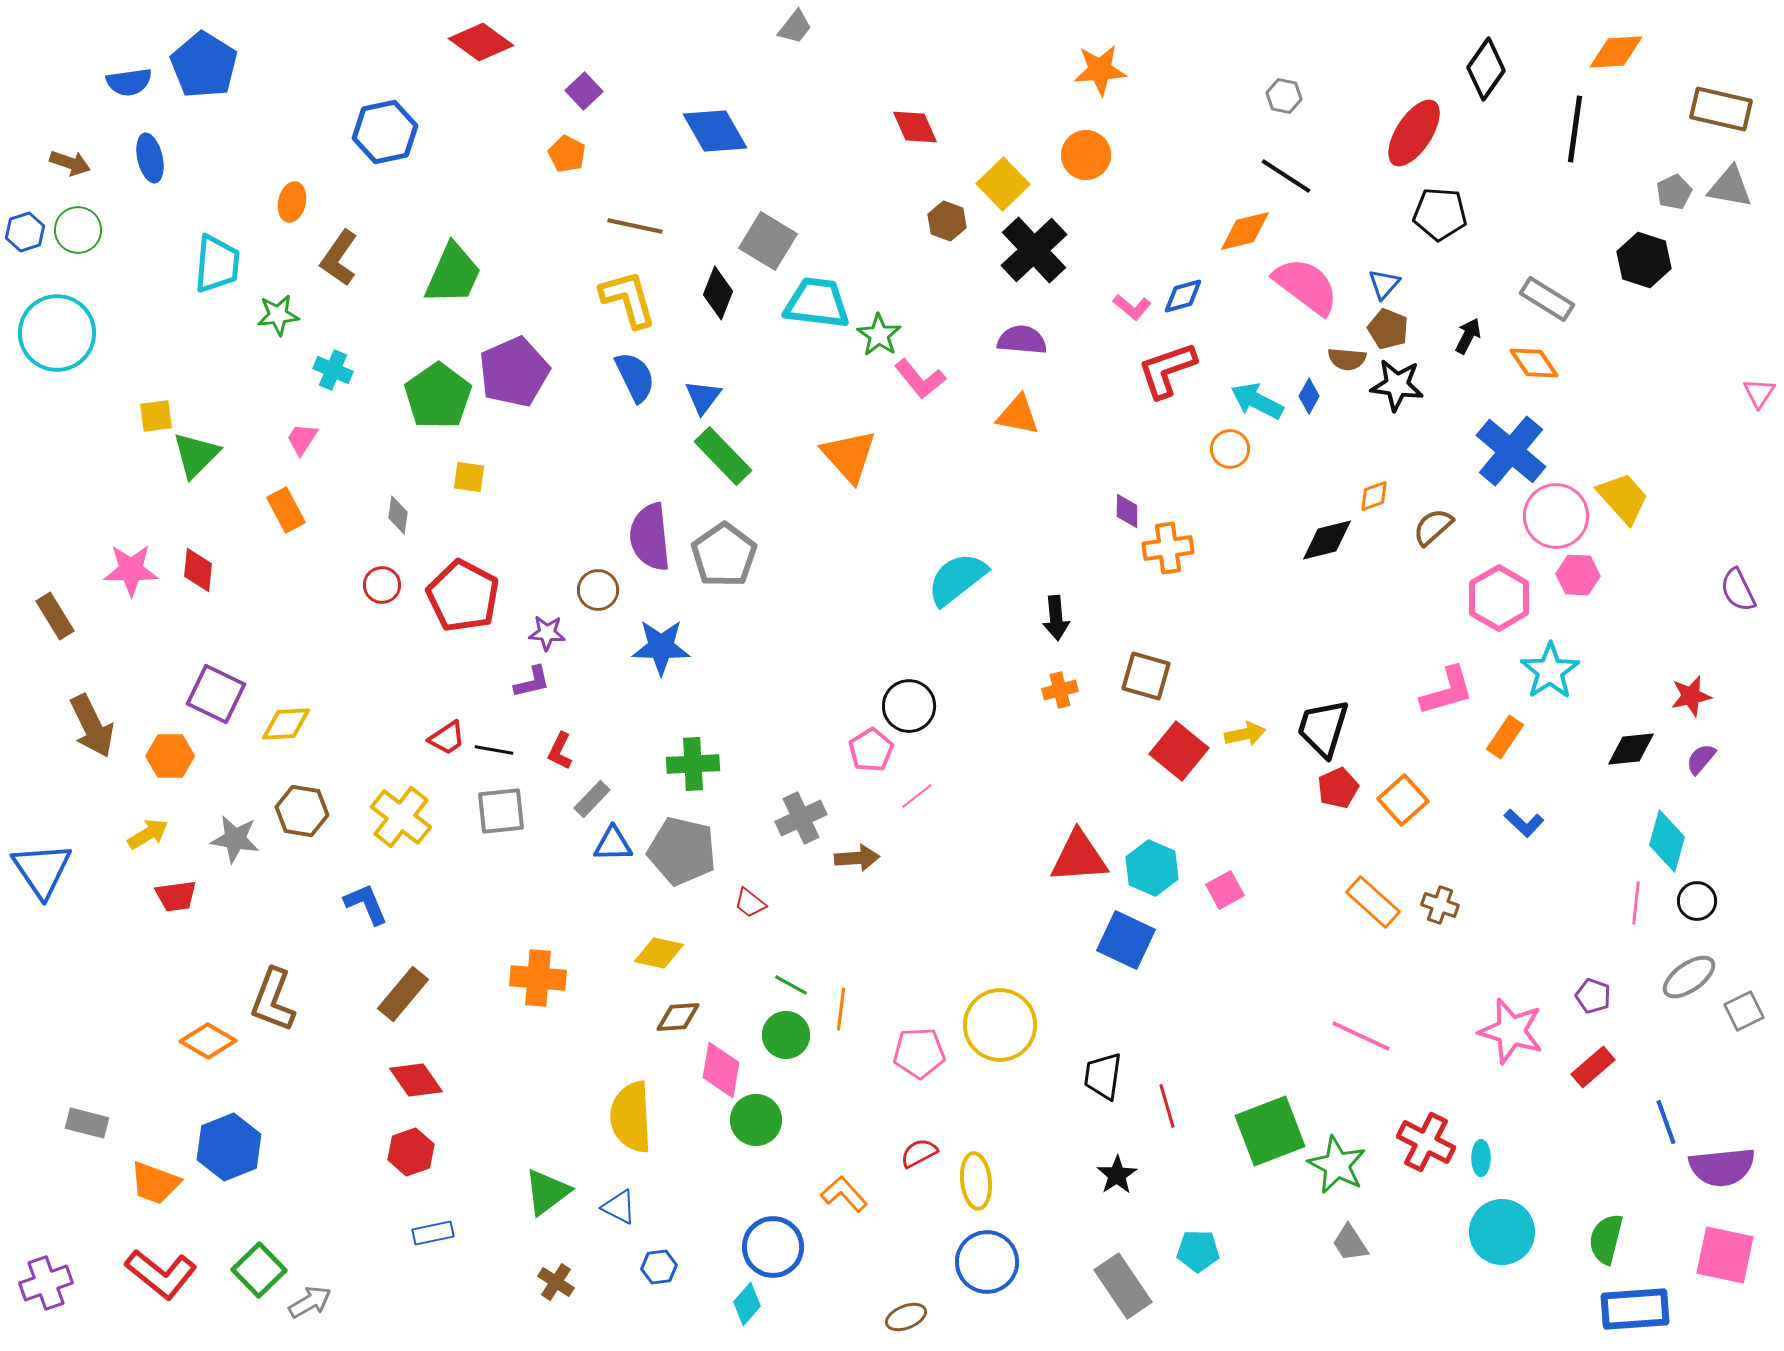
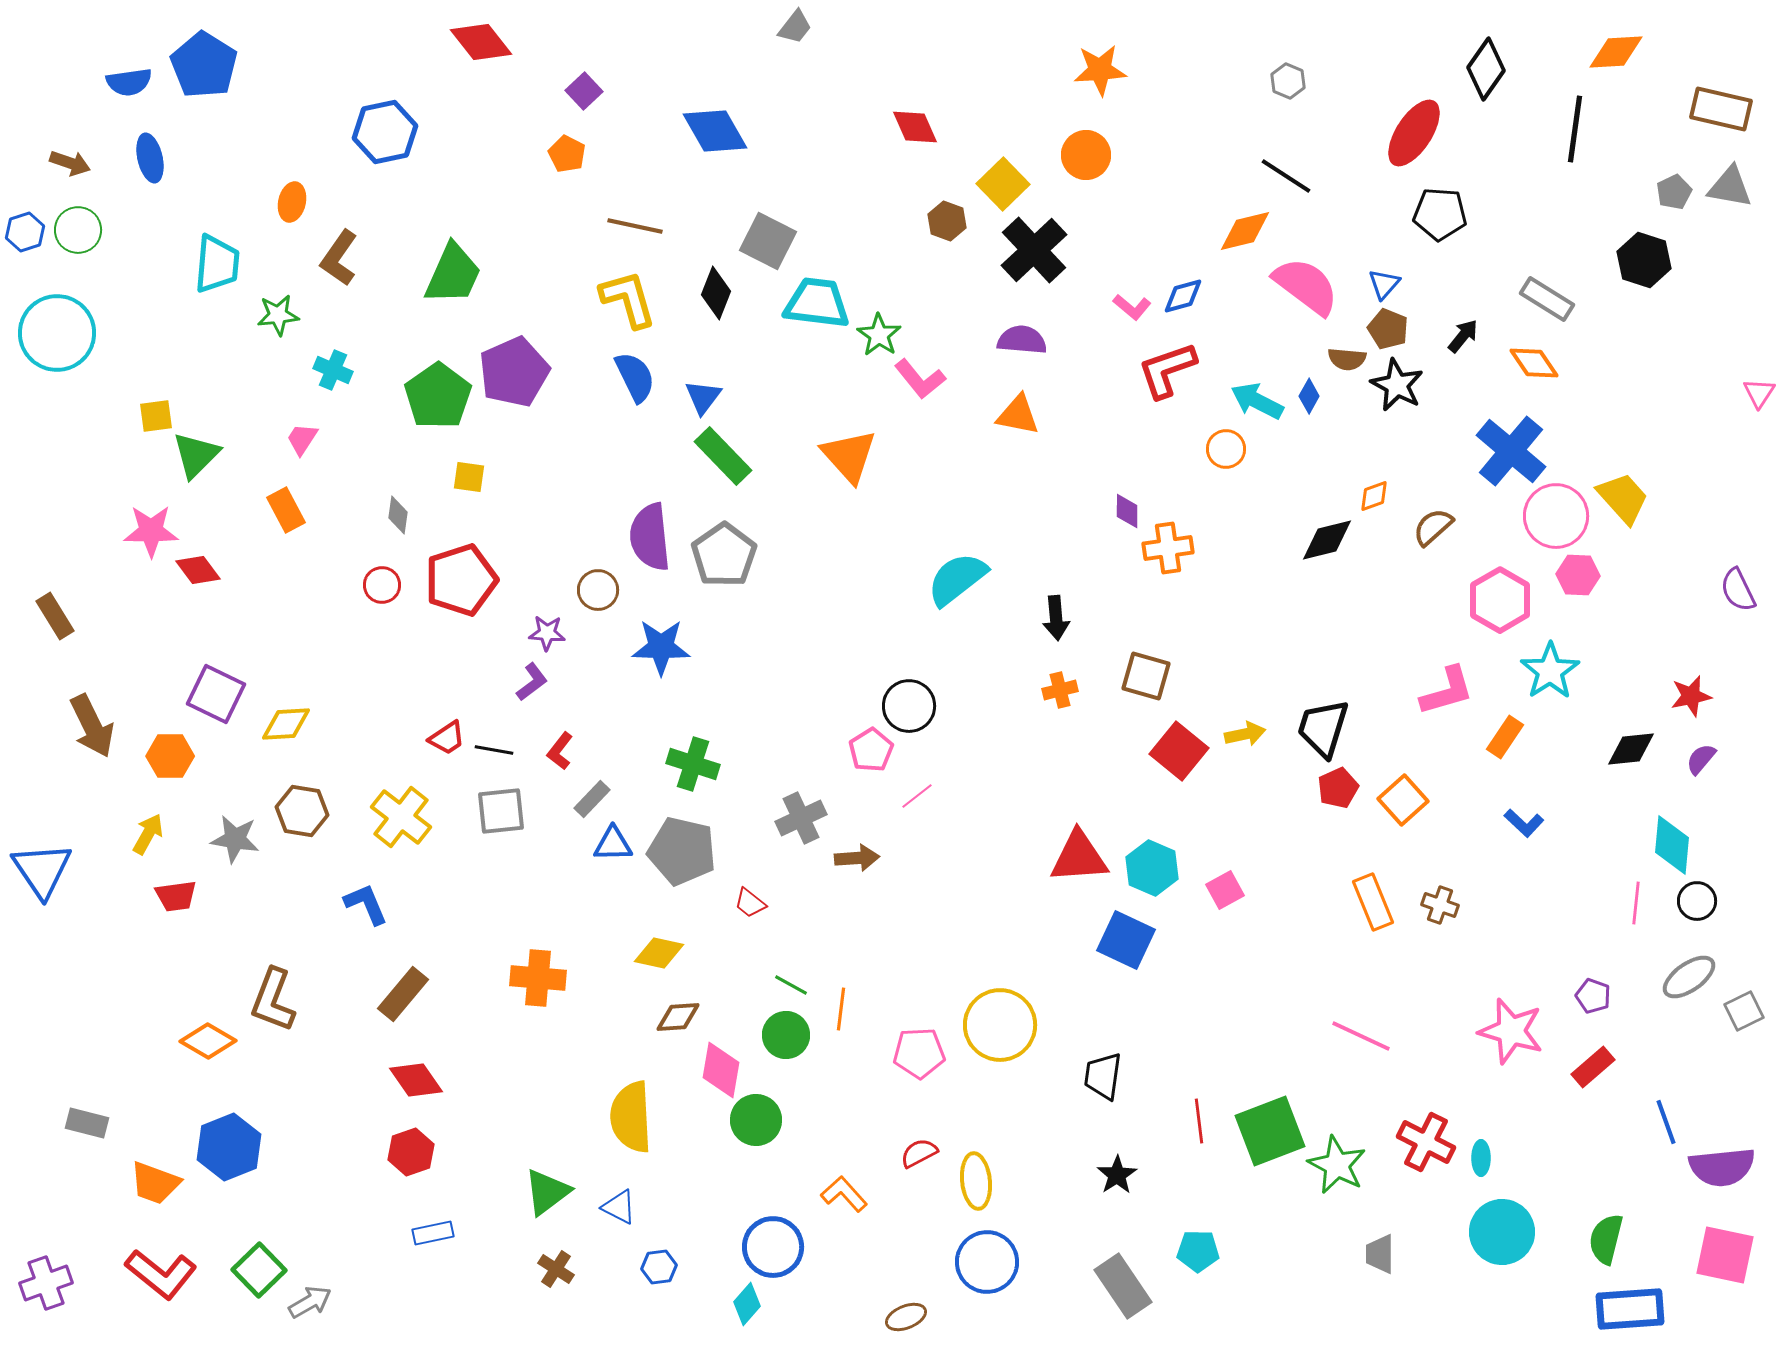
red diamond at (481, 42): rotated 16 degrees clockwise
gray hexagon at (1284, 96): moved 4 px right, 15 px up; rotated 12 degrees clockwise
gray square at (768, 241): rotated 4 degrees counterclockwise
black diamond at (718, 293): moved 2 px left
black arrow at (1468, 336): moved 5 px left; rotated 12 degrees clockwise
black star at (1397, 385): rotated 20 degrees clockwise
orange circle at (1230, 449): moved 4 px left
pink star at (131, 570): moved 20 px right, 39 px up
red diamond at (198, 570): rotated 42 degrees counterclockwise
red pentagon at (463, 596): moved 2 px left, 16 px up; rotated 26 degrees clockwise
pink hexagon at (1499, 598): moved 1 px right, 2 px down
purple L-shape at (532, 682): rotated 24 degrees counterclockwise
red L-shape at (560, 751): rotated 12 degrees clockwise
green cross at (693, 764): rotated 21 degrees clockwise
yellow arrow at (148, 834): rotated 30 degrees counterclockwise
cyan diamond at (1667, 841): moved 5 px right, 4 px down; rotated 10 degrees counterclockwise
orange rectangle at (1373, 902): rotated 26 degrees clockwise
red line at (1167, 1106): moved 32 px right, 15 px down; rotated 9 degrees clockwise
gray trapezoid at (1350, 1243): moved 30 px right, 11 px down; rotated 33 degrees clockwise
brown cross at (556, 1282): moved 13 px up
blue rectangle at (1635, 1309): moved 5 px left
